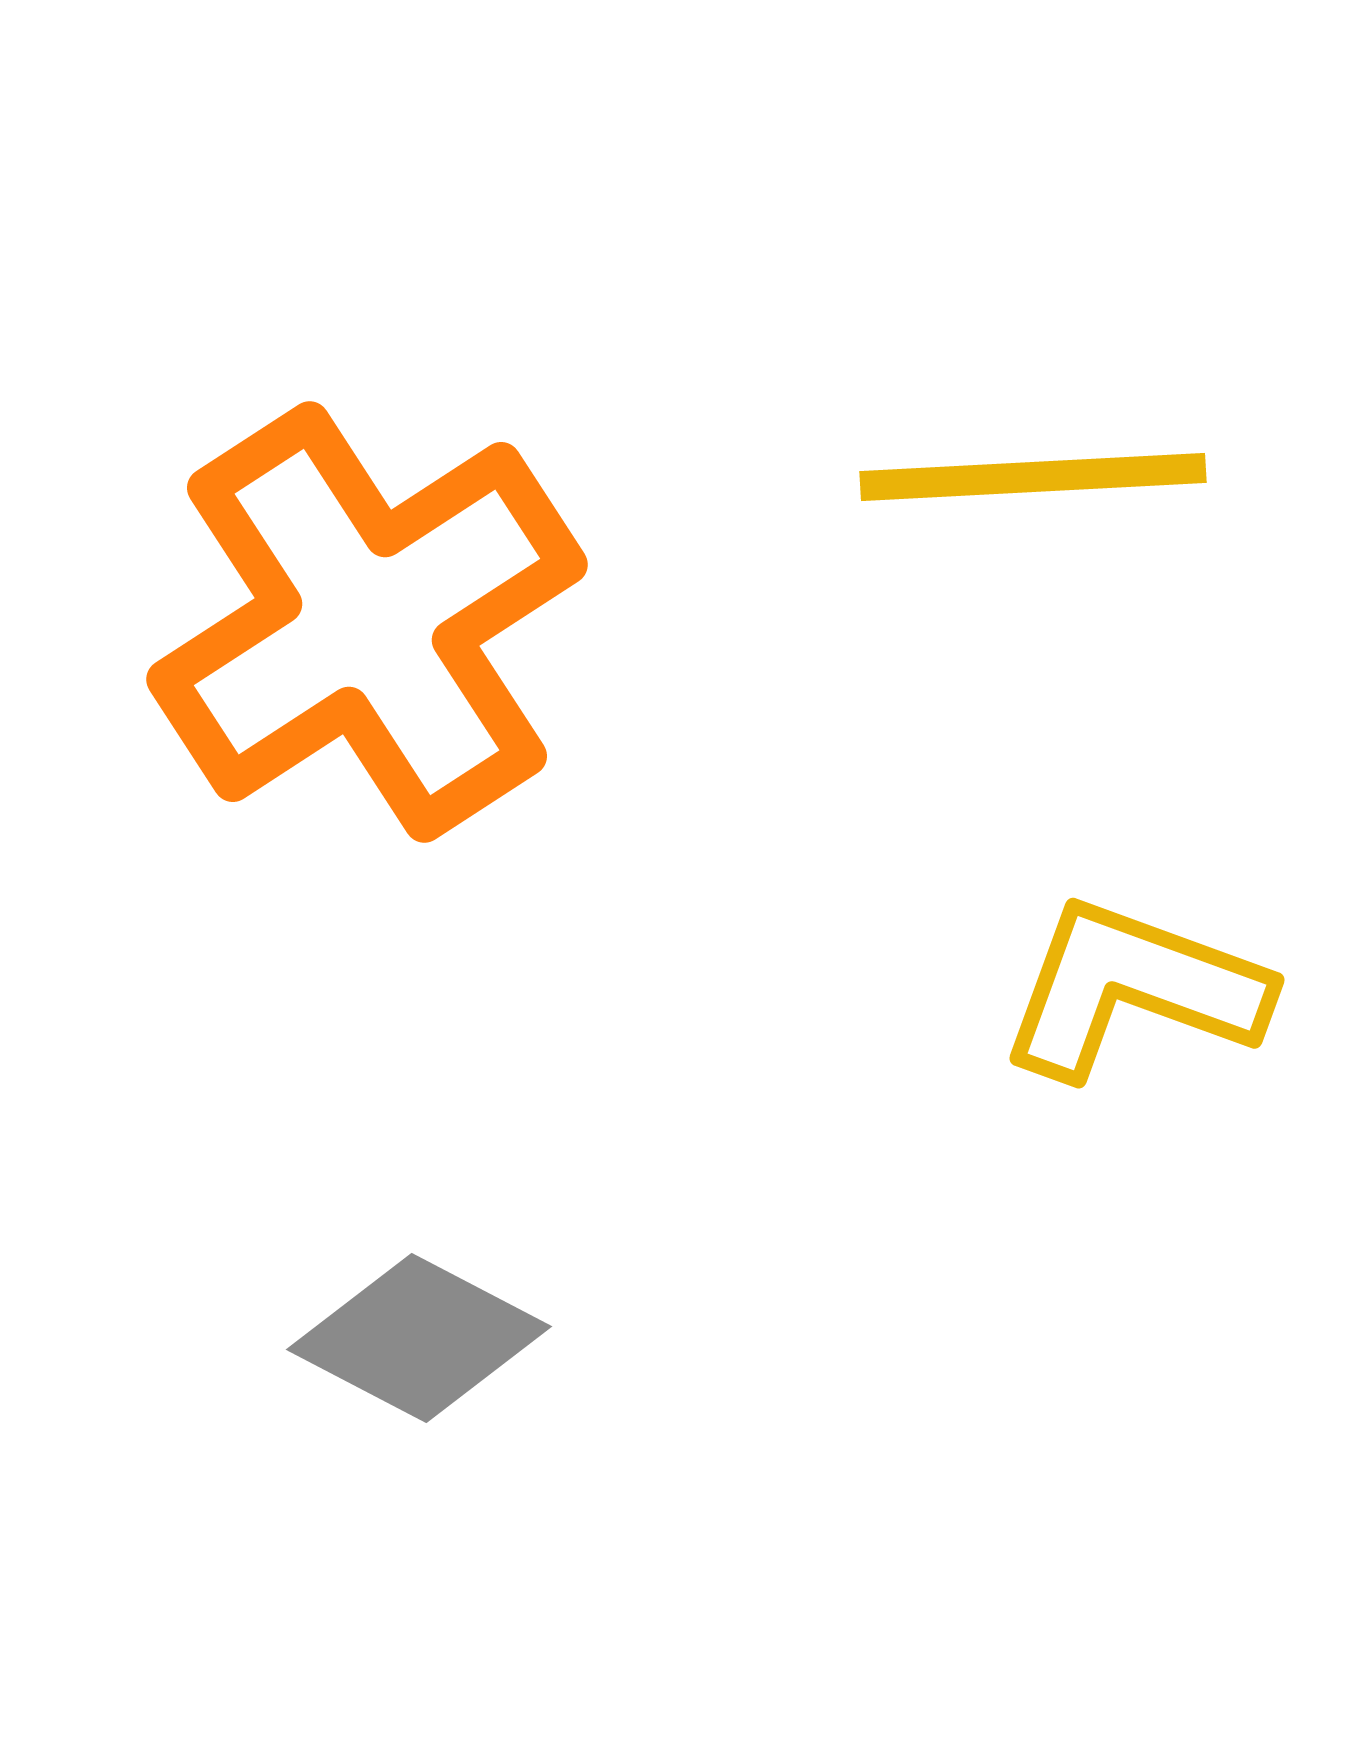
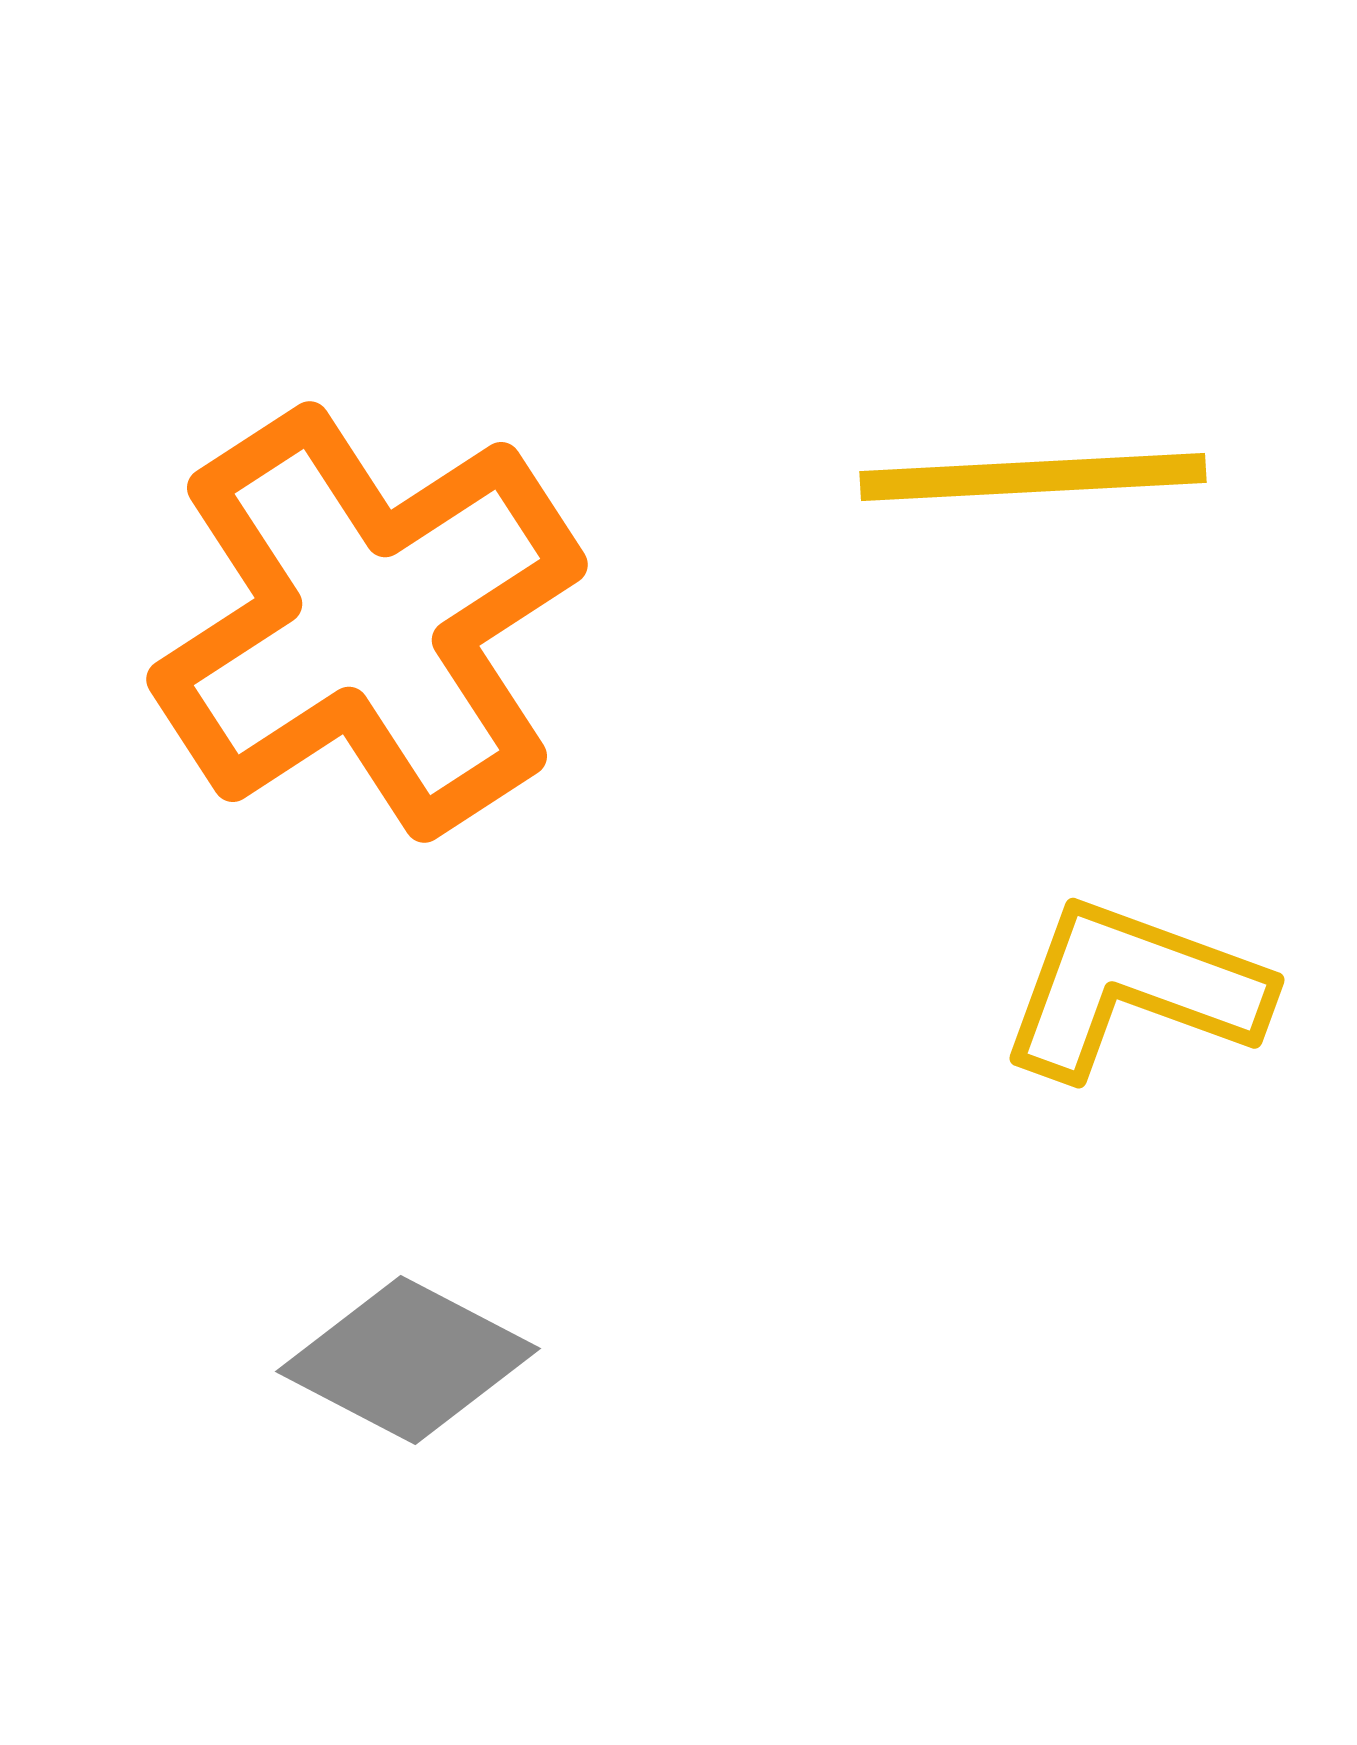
gray diamond: moved 11 px left, 22 px down
